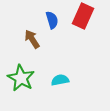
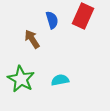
green star: moved 1 px down
